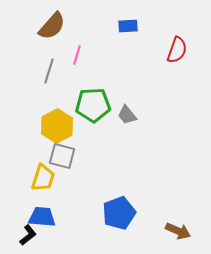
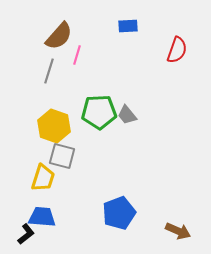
brown semicircle: moved 7 px right, 10 px down
green pentagon: moved 6 px right, 7 px down
yellow hexagon: moved 3 px left; rotated 12 degrees counterclockwise
black L-shape: moved 2 px left, 1 px up
